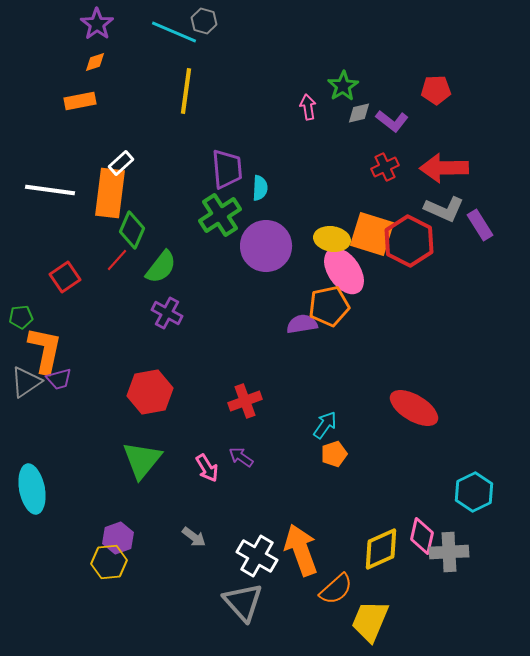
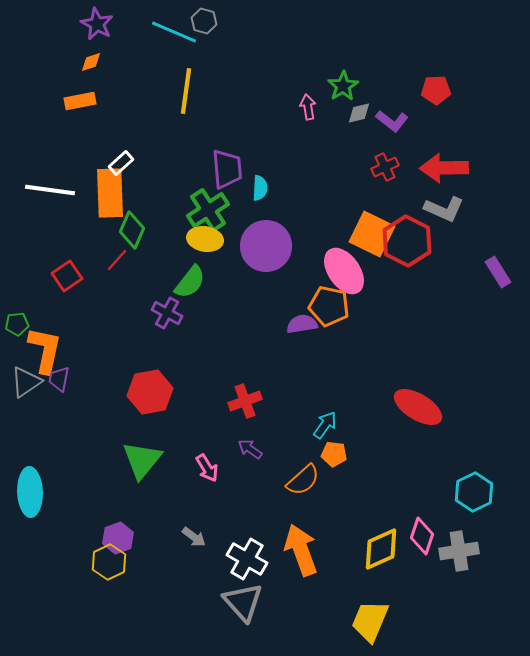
purple star at (97, 24): rotated 8 degrees counterclockwise
orange diamond at (95, 62): moved 4 px left
orange rectangle at (110, 193): rotated 9 degrees counterclockwise
green cross at (220, 215): moved 12 px left, 5 px up
purple rectangle at (480, 225): moved 18 px right, 47 px down
orange square at (372, 234): rotated 9 degrees clockwise
yellow ellipse at (332, 239): moved 127 px left
red hexagon at (409, 241): moved 2 px left
green semicircle at (161, 267): moved 29 px right, 15 px down
red square at (65, 277): moved 2 px right, 1 px up
orange pentagon at (329, 306): rotated 24 degrees clockwise
green pentagon at (21, 317): moved 4 px left, 7 px down
purple trapezoid at (59, 379): rotated 116 degrees clockwise
red ellipse at (414, 408): moved 4 px right, 1 px up
orange pentagon at (334, 454): rotated 25 degrees clockwise
purple arrow at (241, 457): moved 9 px right, 8 px up
cyan ellipse at (32, 489): moved 2 px left, 3 px down; rotated 9 degrees clockwise
pink diamond at (422, 536): rotated 6 degrees clockwise
gray cross at (449, 552): moved 10 px right, 1 px up; rotated 6 degrees counterclockwise
white cross at (257, 556): moved 10 px left, 3 px down
yellow hexagon at (109, 562): rotated 20 degrees counterclockwise
orange semicircle at (336, 589): moved 33 px left, 109 px up
